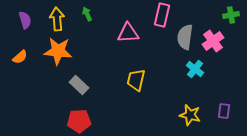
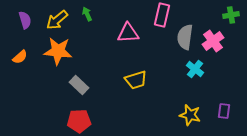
yellow arrow: moved 1 px down; rotated 125 degrees counterclockwise
yellow trapezoid: rotated 120 degrees counterclockwise
